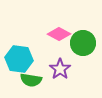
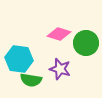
pink diamond: rotated 10 degrees counterclockwise
green circle: moved 3 px right
purple star: rotated 20 degrees counterclockwise
